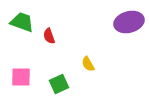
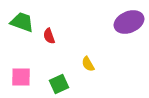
purple ellipse: rotated 8 degrees counterclockwise
